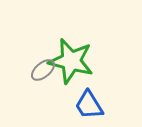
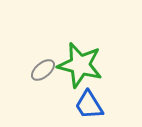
green star: moved 9 px right, 4 px down
